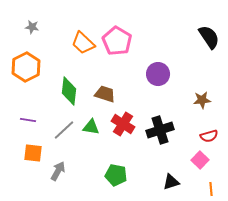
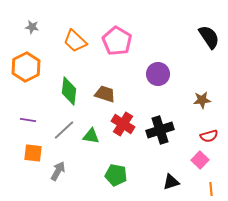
orange trapezoid: moved 8 px left, 2 px up
green triangle: moved 9 px down
